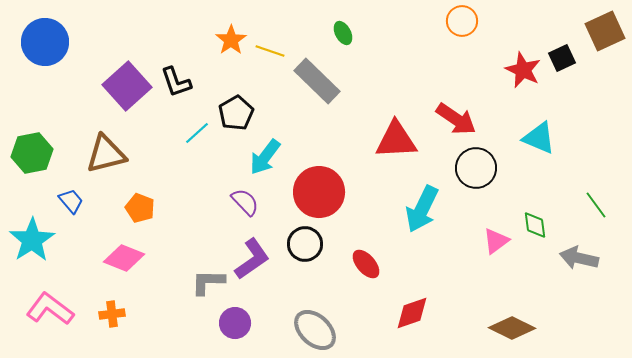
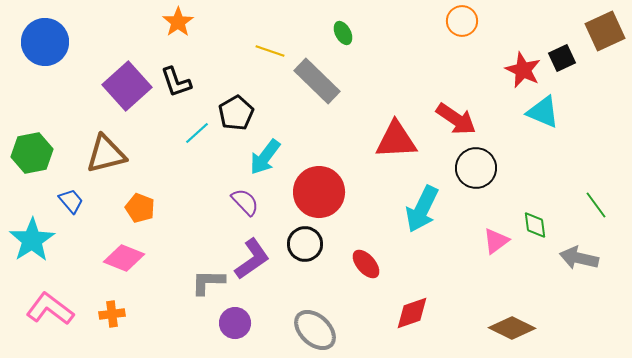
orange star at (231, 40): moved 53 px left, 18 px up
cyan triangle at (539, 138): moved 4 px right, 26 px up
